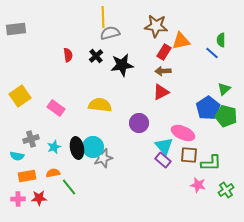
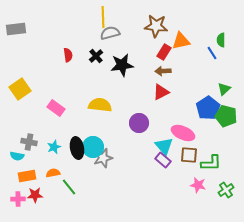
blue line: rotated 16 degrees clockwise
yellow square: moved 7 px up
gray cross: moved 2 px left, 3 px down; rotated 28 degrees clockwise
red star: moved 4 px left, 3 px up
